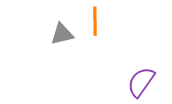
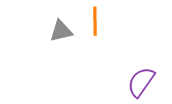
gray triangle: moved 1 px left, 3 px up
